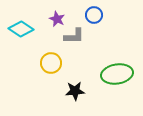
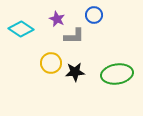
black star: moved 19 px up
